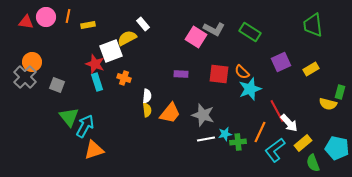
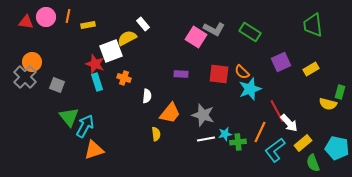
yellow semicircle at (147, 110): moved 9 px right, 24 px down
